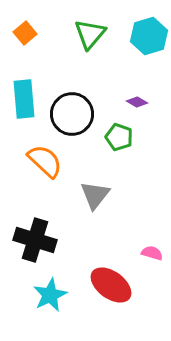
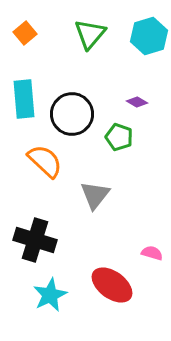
red ellipse: moved 1 px right
